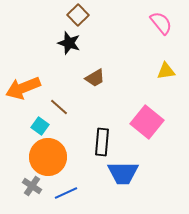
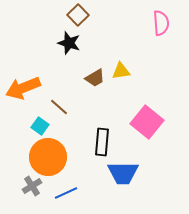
pink semicircle: rotated 35 degrees clockwise
yellow triangle: moved 45 px left
gray cross: rotated 24 degrees clockwise
